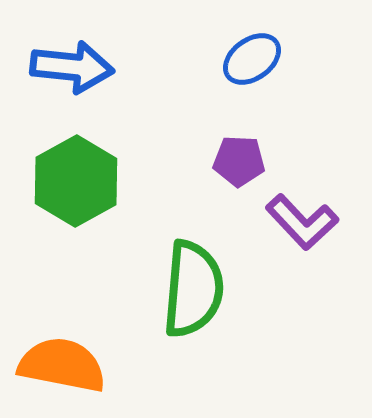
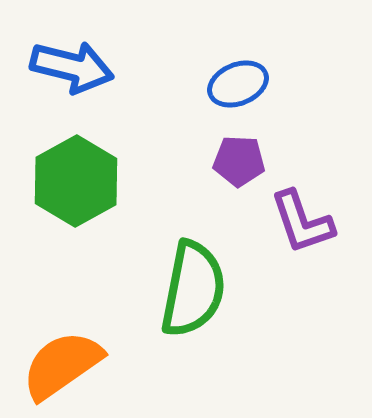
blue ellipse: moved 14 px left, 25 px down; rotated 14 degrees clockwise
blue arrow: rotated 8 degrees clockwise
purple L-shape: rotated 24 degrees clockwise
green semicircle: rotated 6 degrees clockwise
orange semicircle: rotated 46 degrees counterclockwise
